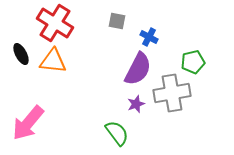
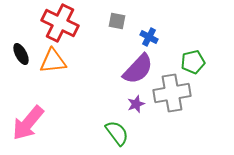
red cross: moved 5 px right; rotated 6 degrees counterclockwise
orange triangle: rotated 12 degrees counterclockwise
purple semicircle: rotated 16 degrees clockwise
